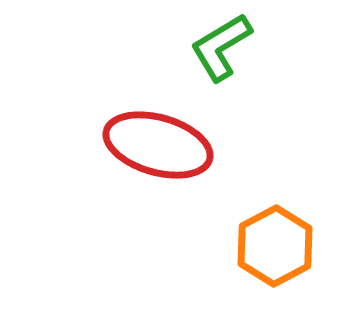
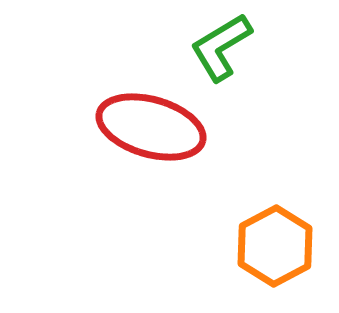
red ellipse: moved 7 px left, 18 px up
